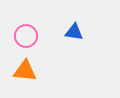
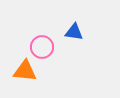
pink circle: moved 16 px right, 11 px down
